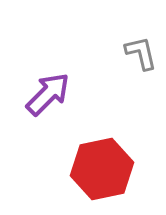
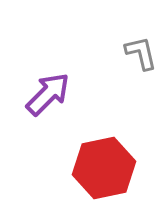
red hexagon: moved 2 px right, 1 px up
